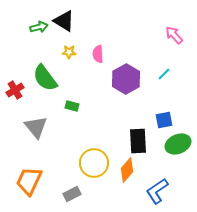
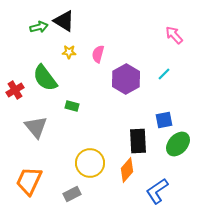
pink semicircle: rotated 18 degrees clockwise
green ellipse: rotated 25 degrees counterclockwise
yellow circle: moved 4 px left
